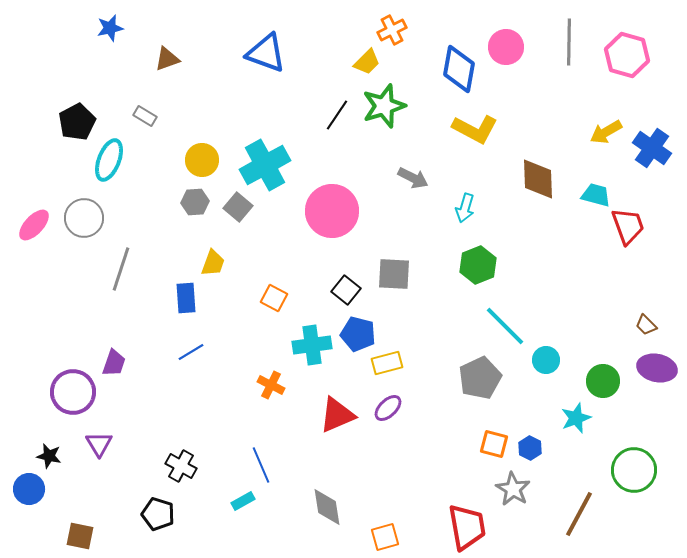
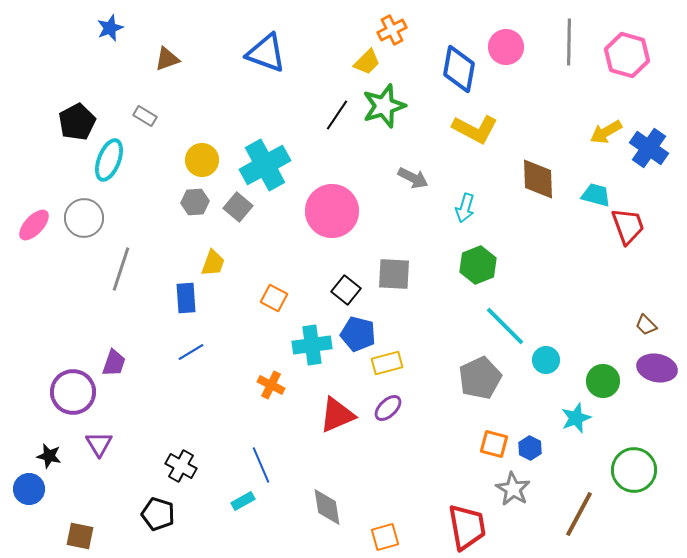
blue star at (110, 28): rotated 8 degrees counterclockwise
blue cross at (652, 148): moved 3 px left
